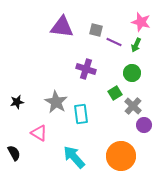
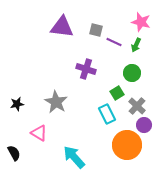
green square: moved 2 px right
black star: moved 2 px down
gray cross: moved 4 px right
cyan rectangle: moved 26 px right; rotated 18 degrees counterclockwise
orange circle: moved 6 px right, 11 px up
